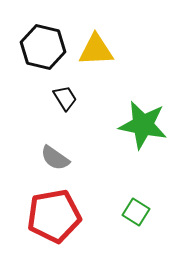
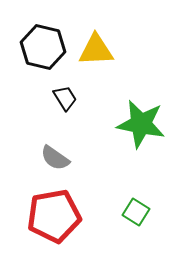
green star: moved 2 px left, 1 px up
